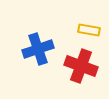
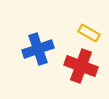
yellow rectangle: moved 3 px down; rotated 20 degrees clockwise
